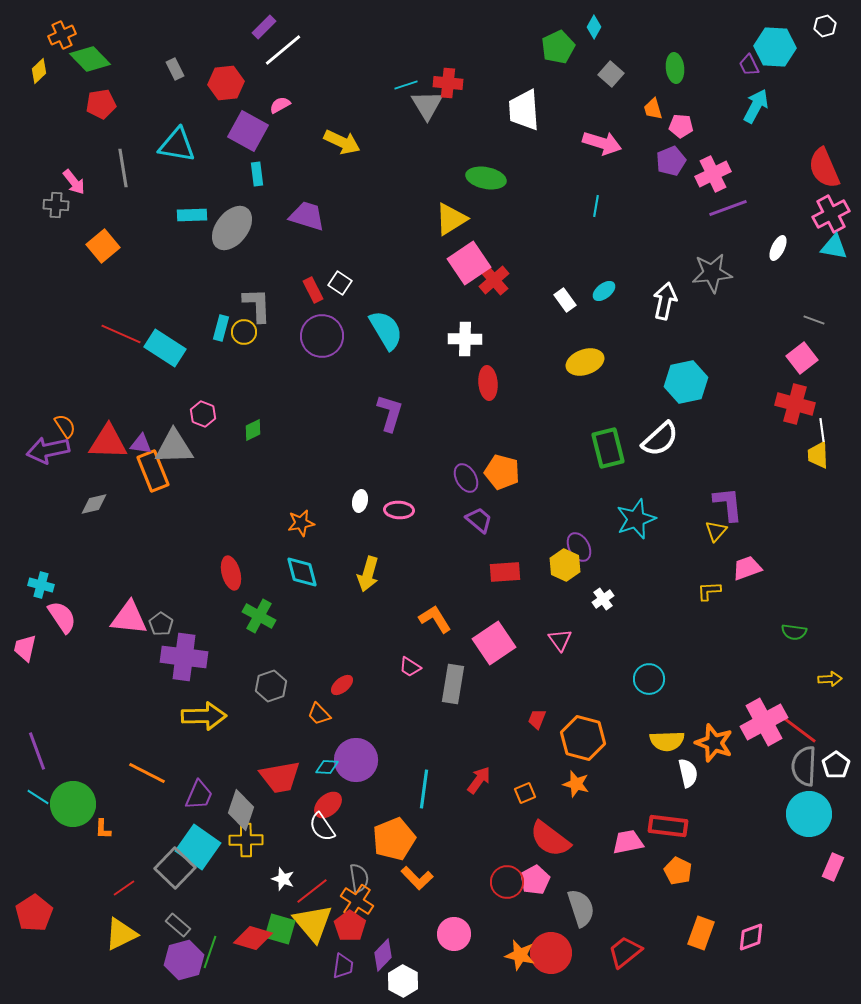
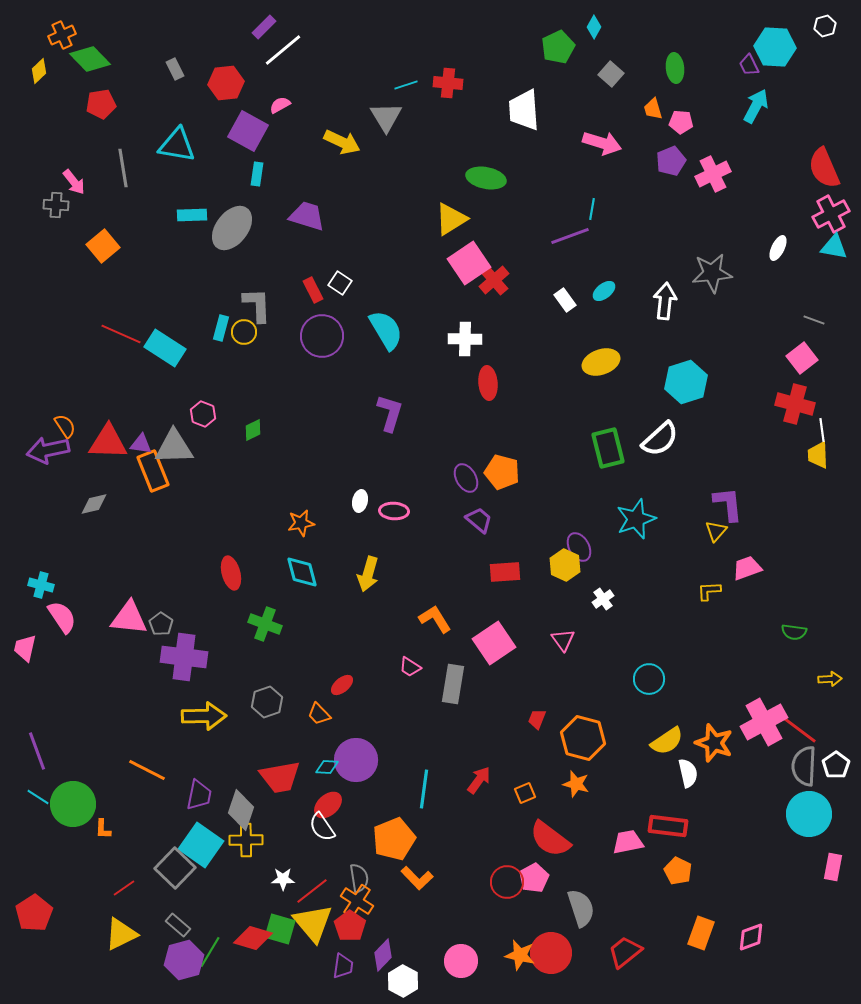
gray triangle at (427, 105): moved 41 px left, 12 px down
pink pentagon at (681, 126): moved 4 px up
cyan rectangle at (257, 174): rotated 15 degrees clockwise
cyan line at (596, 206): moved 4 px left, 3 px down
purple line at (728, 208): moved 158 px left, 28 px down
white arrow at (665, 301): rotated 6 degrees counterclockwise
yellow ellipse at (585, 362): moved 16 px right
cyan hexagon at (686, 382): rotated 6 degrees counterclockwise
pink ellipse at (399, 510): moved 5 px left, 1 px down
green cross at (259, 616): moved 6 px right, 8 px down; rotated 8 degrees counterclockwise
pink triangle at (560, 640): moved 3 px right
gray hexagon at (271, 686): moved 4 px left, 16 px down
yellow semicircle at (667, 741): rotated 32 degrees counterclockwise
orange line at (147, 773): moved 3 px up
purple trapezoid at (199, 795): rotated 12 degrees counterclockwise
cyan square at (198, 847): moved 3 px right, 2 px up
pink rectangle at (833, 867): rotated 12 degrees counterclockwise
white star at (283, 879): rotated 20 degrees counterclockwise
pink pentagon at (535, 880): moved 1 px left, 2 px up
pink circle at (454, 934): moved 7 px right, 27 px down
green line at (210, 952): rotated 12 degrees clockwise
